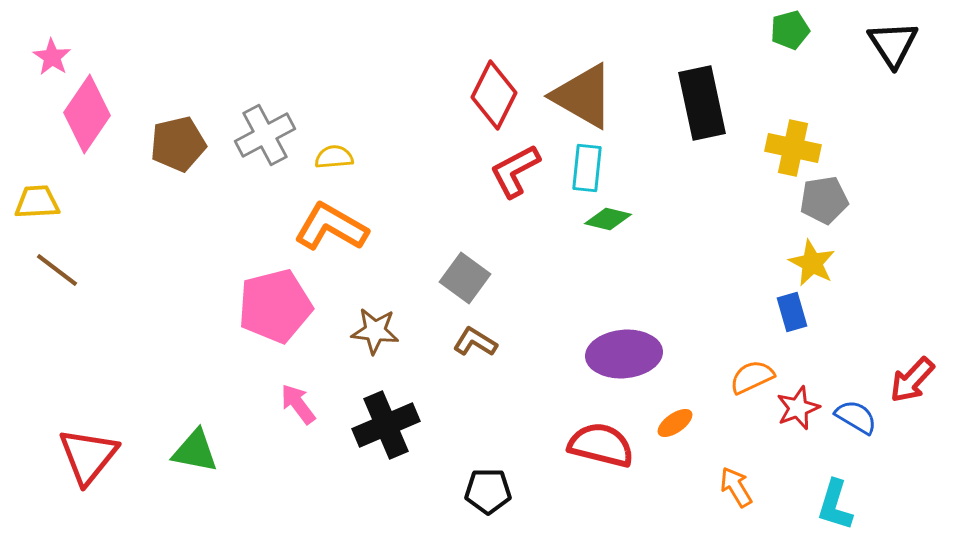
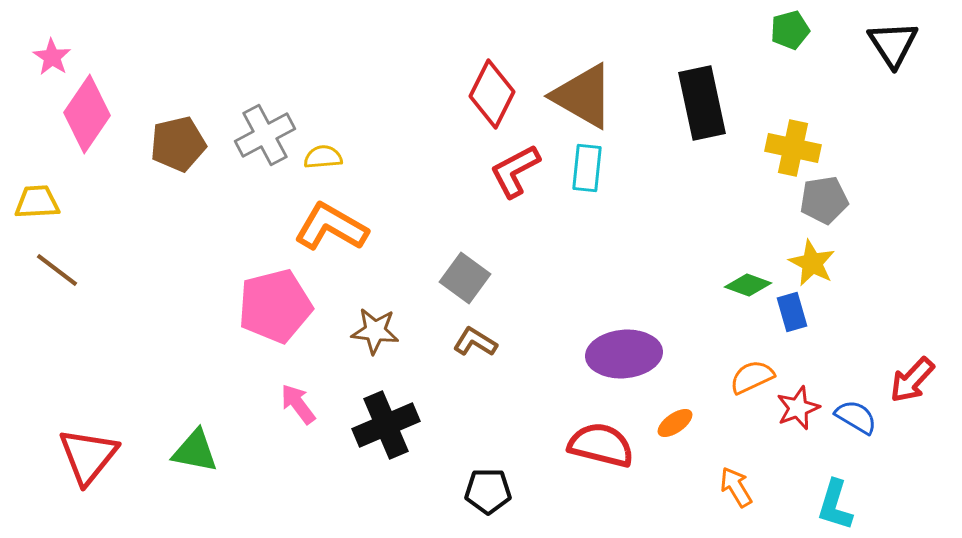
red diamond: moved 2 px left, 1 px up
yellow semicircle: moved 11 px left
green diamond: moved 140 px right, 66 px down; rotated 6 degrees clockwise
